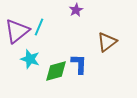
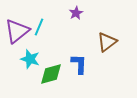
purple star: moved 3 px down
green diamond: moved 5 px left, 3 px down
